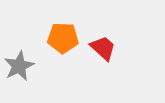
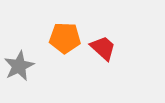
orange pentagon: moved 2 px right
